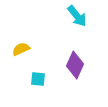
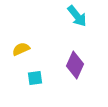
cyan square: moved 3 px left, 1 px up; rotated 14 degrees counterclockwise
